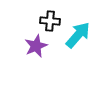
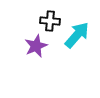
cyan arrow: moved 1 px left
